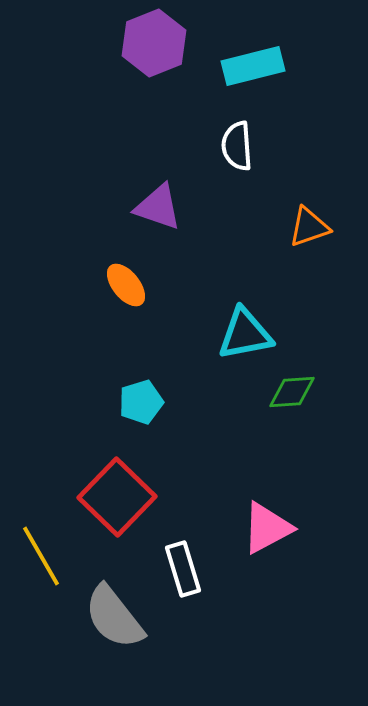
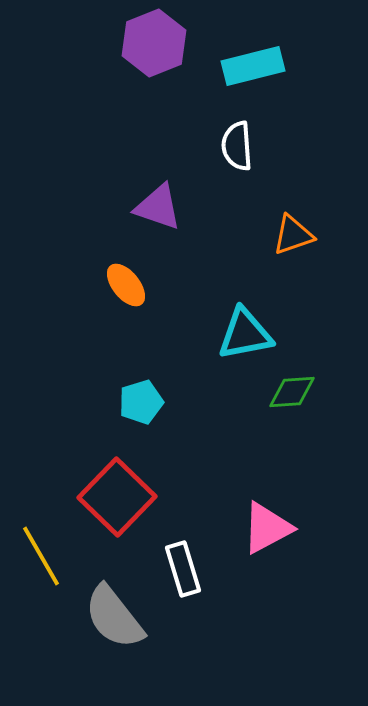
orange triangle: moved 16 px left, 8 px down
